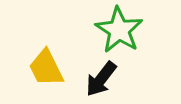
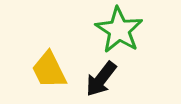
yellow trapezoid: moved 3 px right, 2 px down
